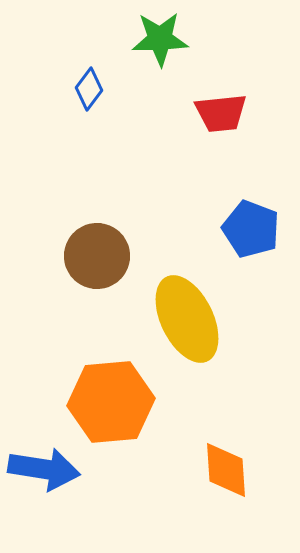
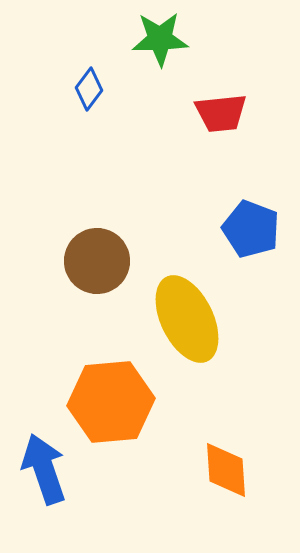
brown circle: moved 5 px down
blue arrow: rotated 118 degrees counterclockwise
